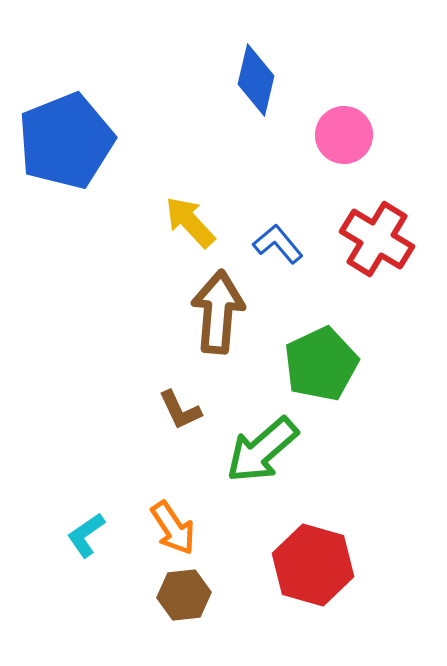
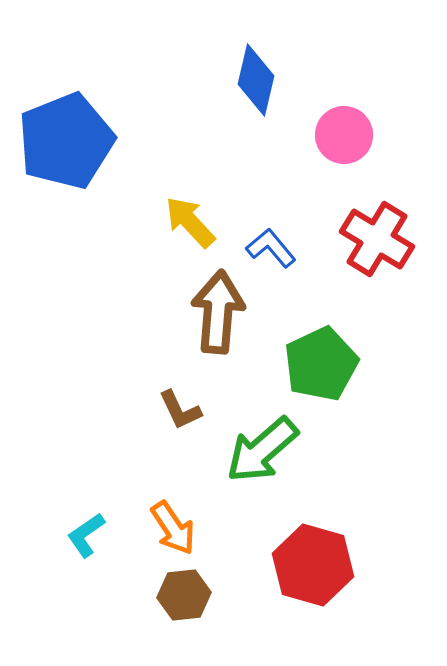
blue L-shape: moved 7 px left, 4 px down
